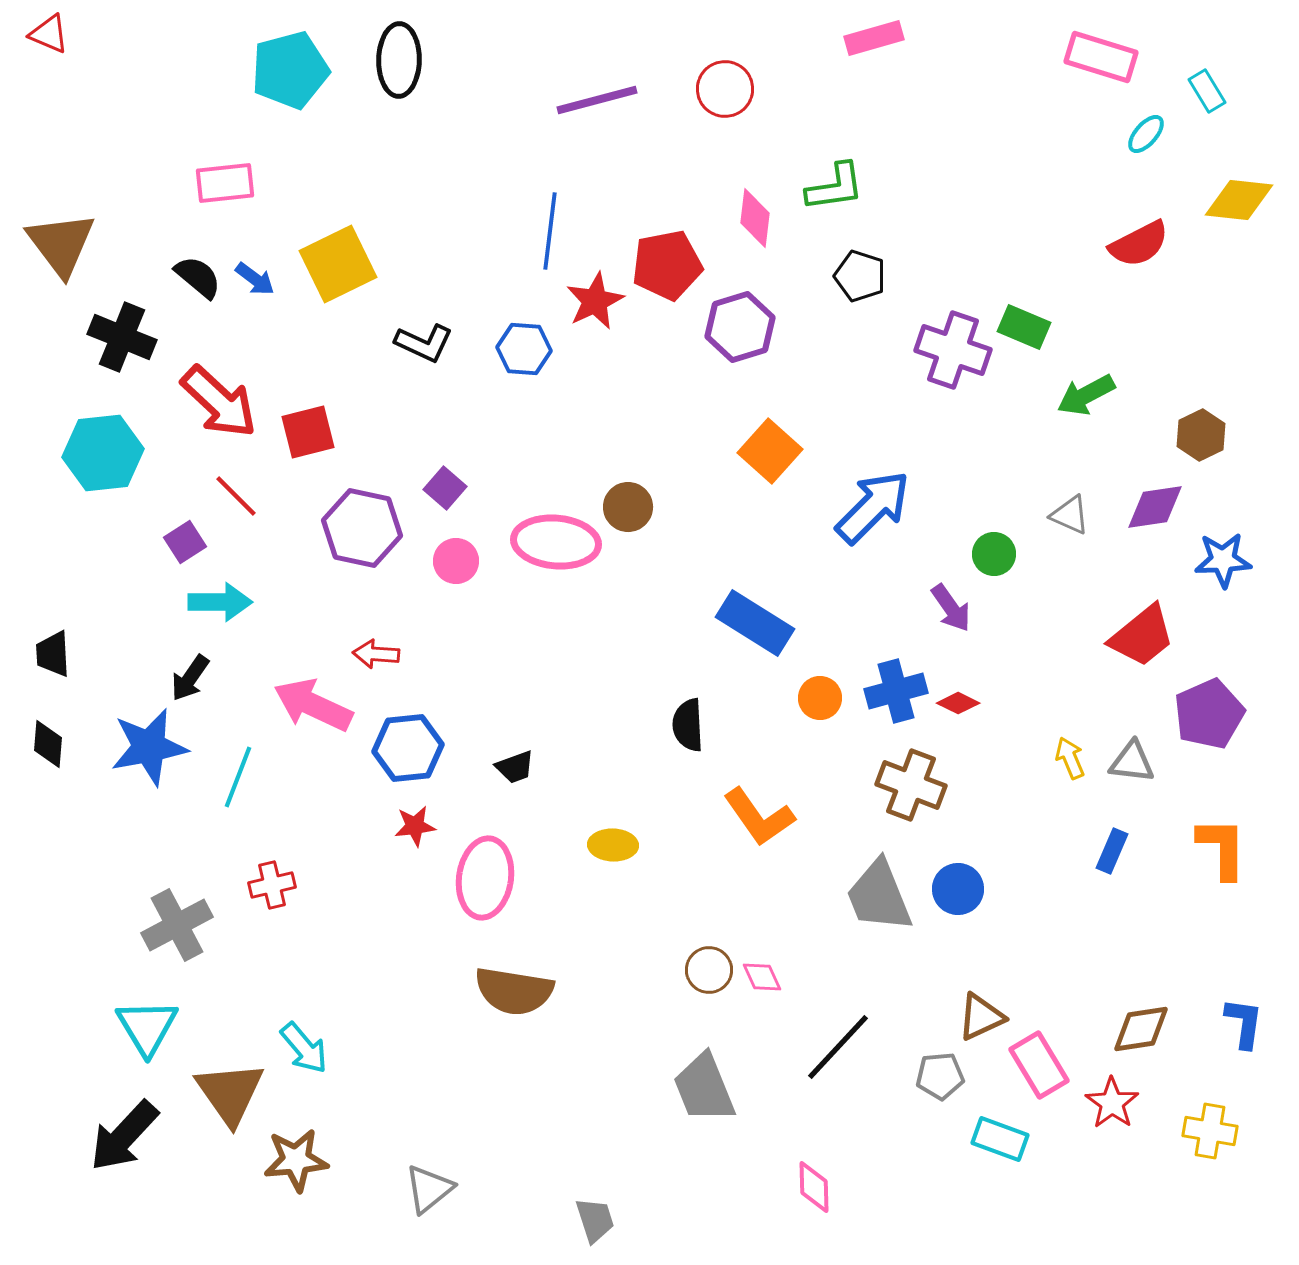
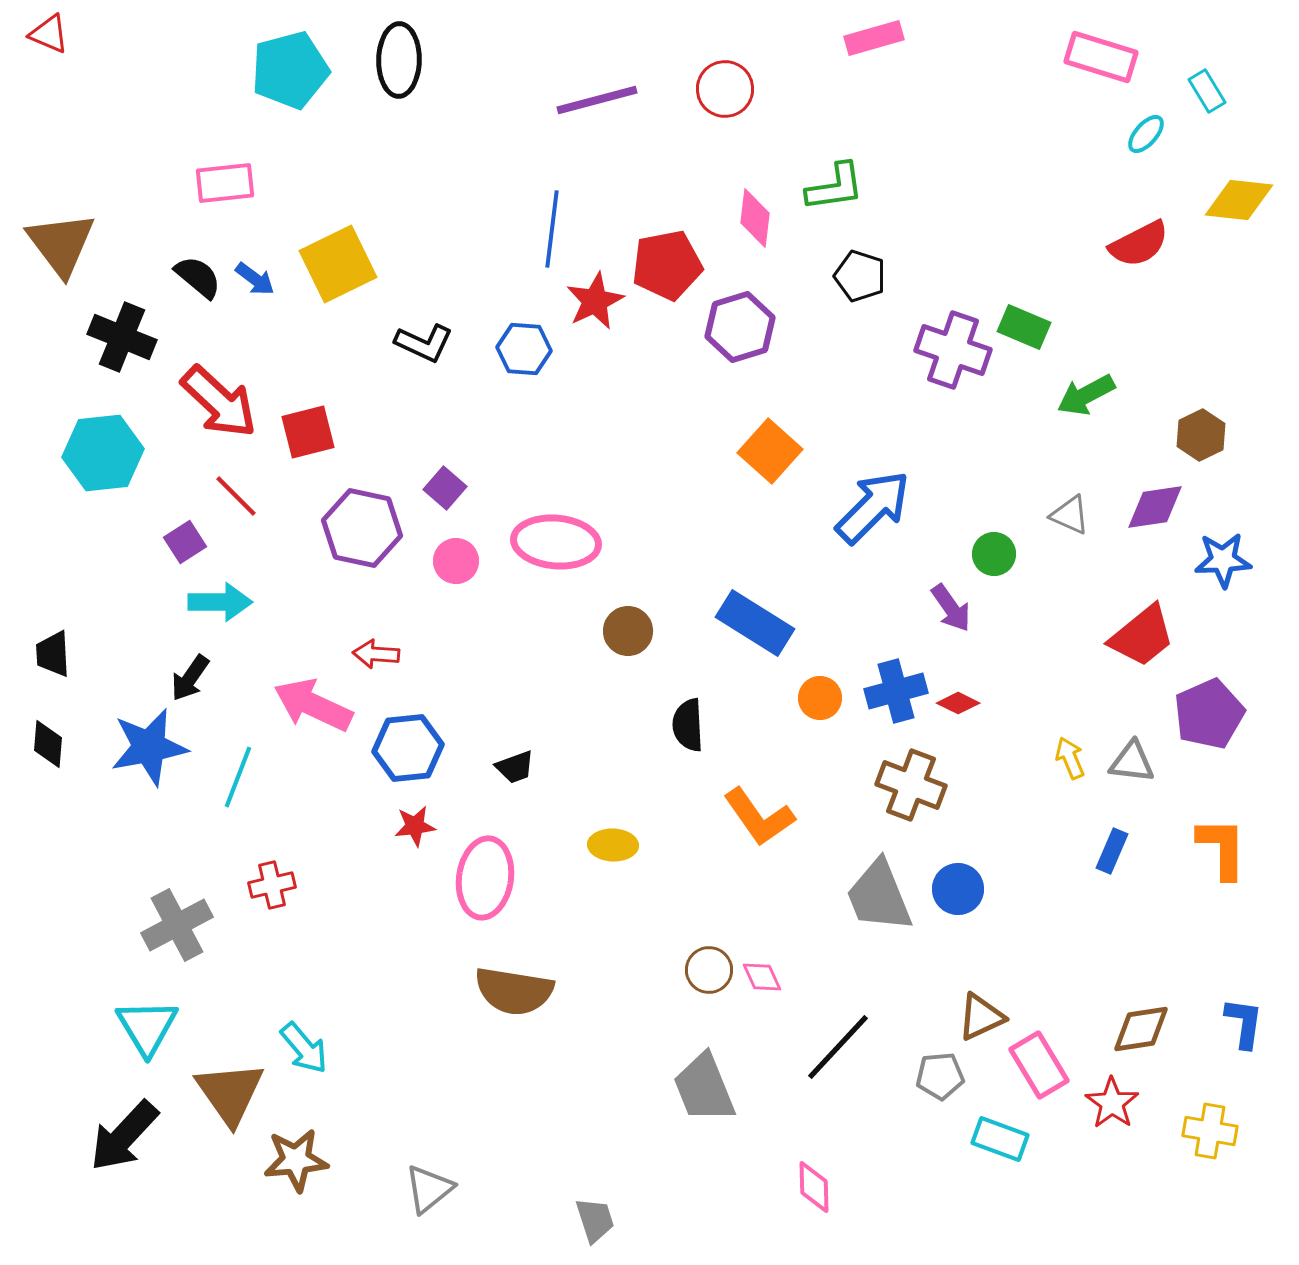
blue line at (550, 231): moved 2 px right, 2 px up
brown circle at (628, 507): moved 124 px down
